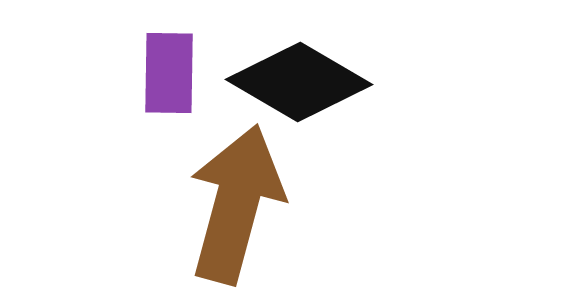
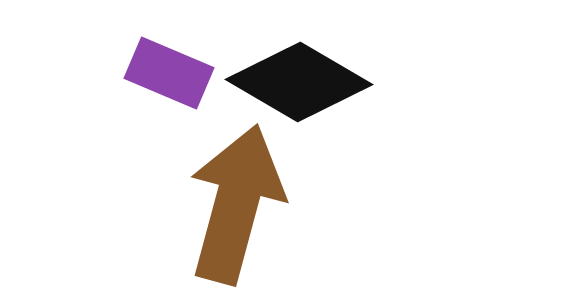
purple rectangle: rotated 68 degrees counterclockwise
